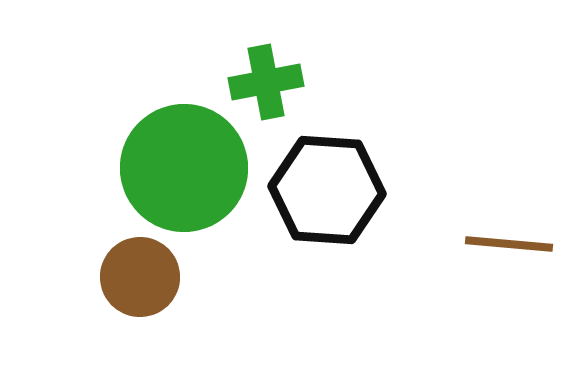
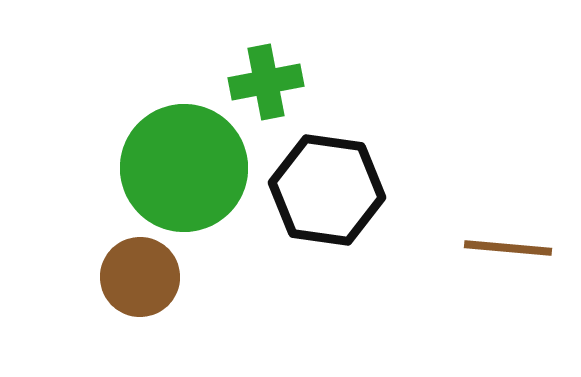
black hexagon: rotated 4 degrees clockwise
brown line: moved 1 px left, 4 px down
